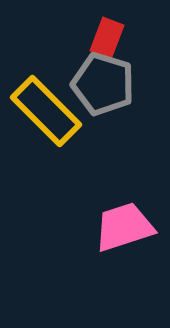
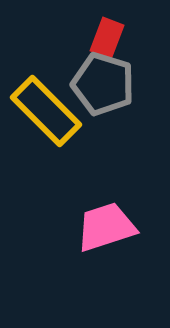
pink trapezoid: moved 18 px left
